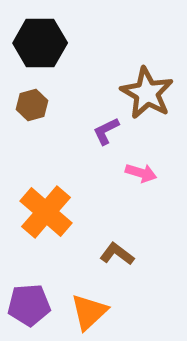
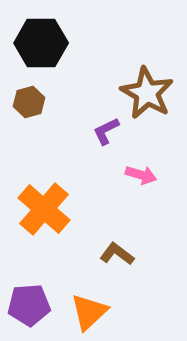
black hexagon: moved 1 px right
brown hexagon: moved 3 px left, 3 px up
pink arrow: moved 2 px down
orange cross: moved 2 px left, 3 px up
